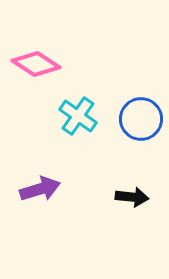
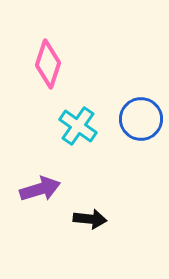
pink diamond: moved 12 px right; rotated 75 degrees clockwise
cyan cross: moved 10 px down
black arrow: moved 42 px left, 22 px down
